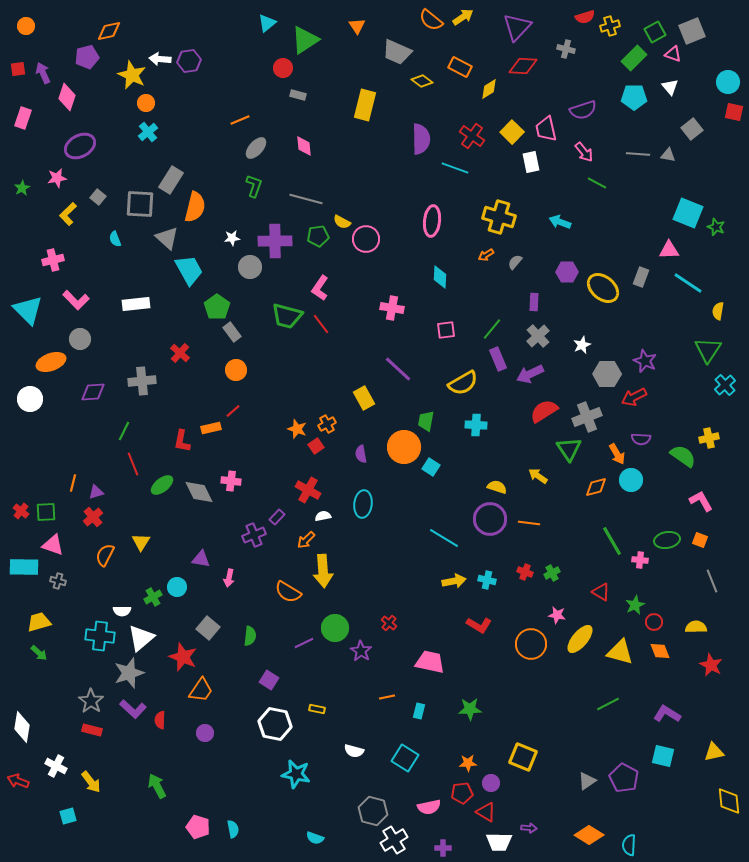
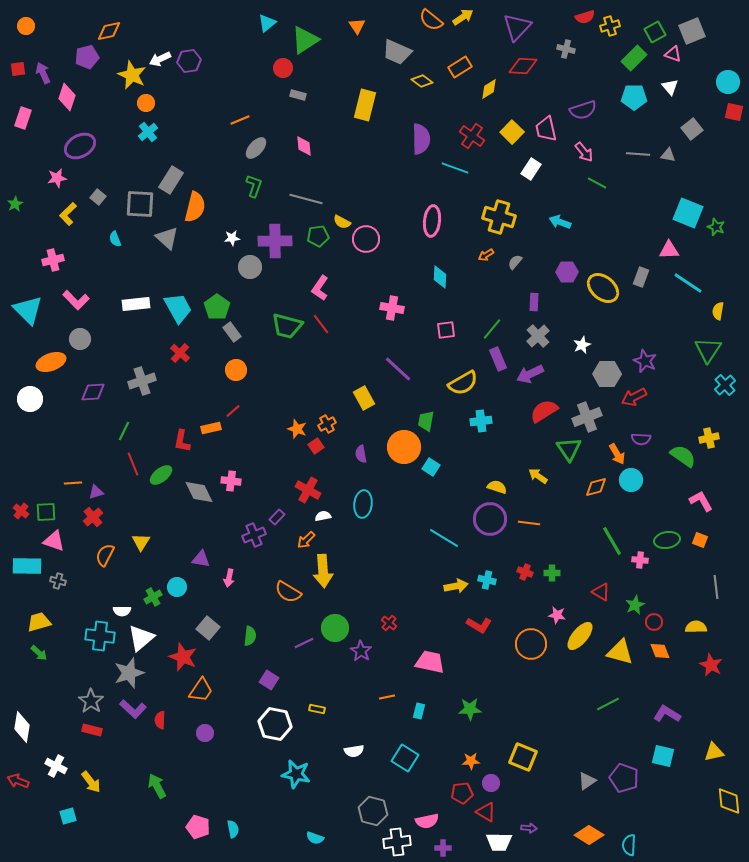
white arrow at (160, 59): rotated 30 degrees counterclockwise
orange rectangle at (460, 67): rotated 60 degrees counterclockwise
white rectangle at (531, 162): moved 7 px down; rotated 45 degrees clockwise
green star at (22, 188): moved 7 px left, 16 px down
cyan trapezoid at (189, 270): moved 11 px left, 38 px down
green trapezoid at (287, 316): moved 10 px down
gray cross at (142, 381): rotated 12 degrees counterclockwise
cyan cross at (476, 425): moved 5 px right, 4 px up; rotated 10 degrees counterclockwise
orange line at (73, 483): rotated 72 degrees clockwise
green ellipse at (162, 485): moved 1 px left, 10 px up
pink triangle at (53, 545): moved 1 px right, 4 px up
cyan rectangle at (24, 567): moved 3 px right, 1 px up
green cross at (552, 573): rotated 28 degrees clockwise
yellow arrow at (454, 581): moved 2 px right, 5 px down
gray line at (712, 581): moved 4 px right, 6 px down; rotated 15 degrees clockwise
yellow ellipse at (580, 639): moved 3 px up
white semicircle at (354, 751): rotated 24 degrees counterclockwise
orange star at (468, 763): moved 3 px right, 2 px up
purple pentagon at (624, 778): rotated 8 degrees counterclockwise
pink semicircle at (429, 807): moved 2 px left, 14 px down
white cross at (394, 840): moved 3 px right, 2 px down; rotated 24 degrees clockwise
